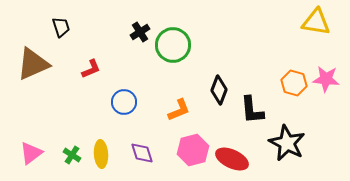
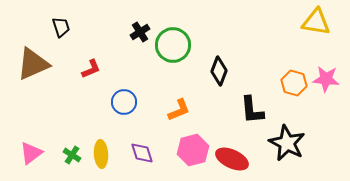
black diamond: moved 19 px up
